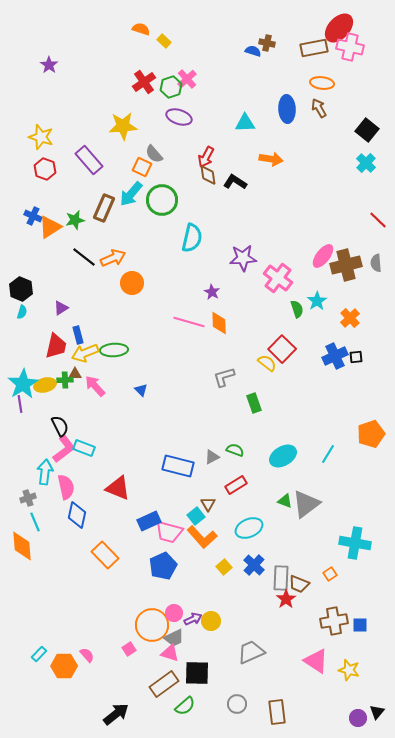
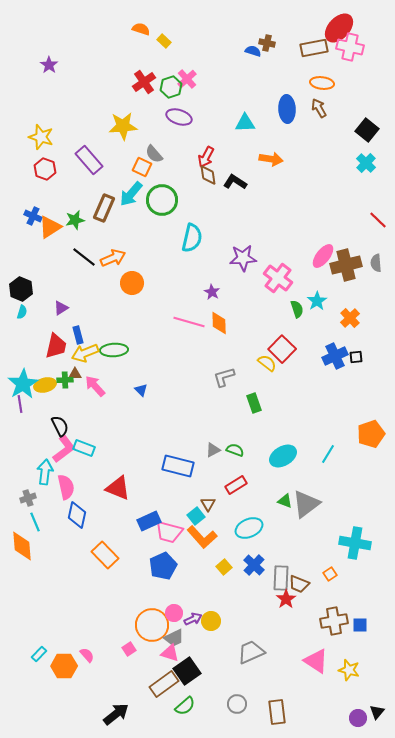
gray triangle at (212, 457): moved 1 px right, 7 px up
black square at (197, 673): moved 10 px left, 2 px up; rotated 36 degrees counterclockwise
